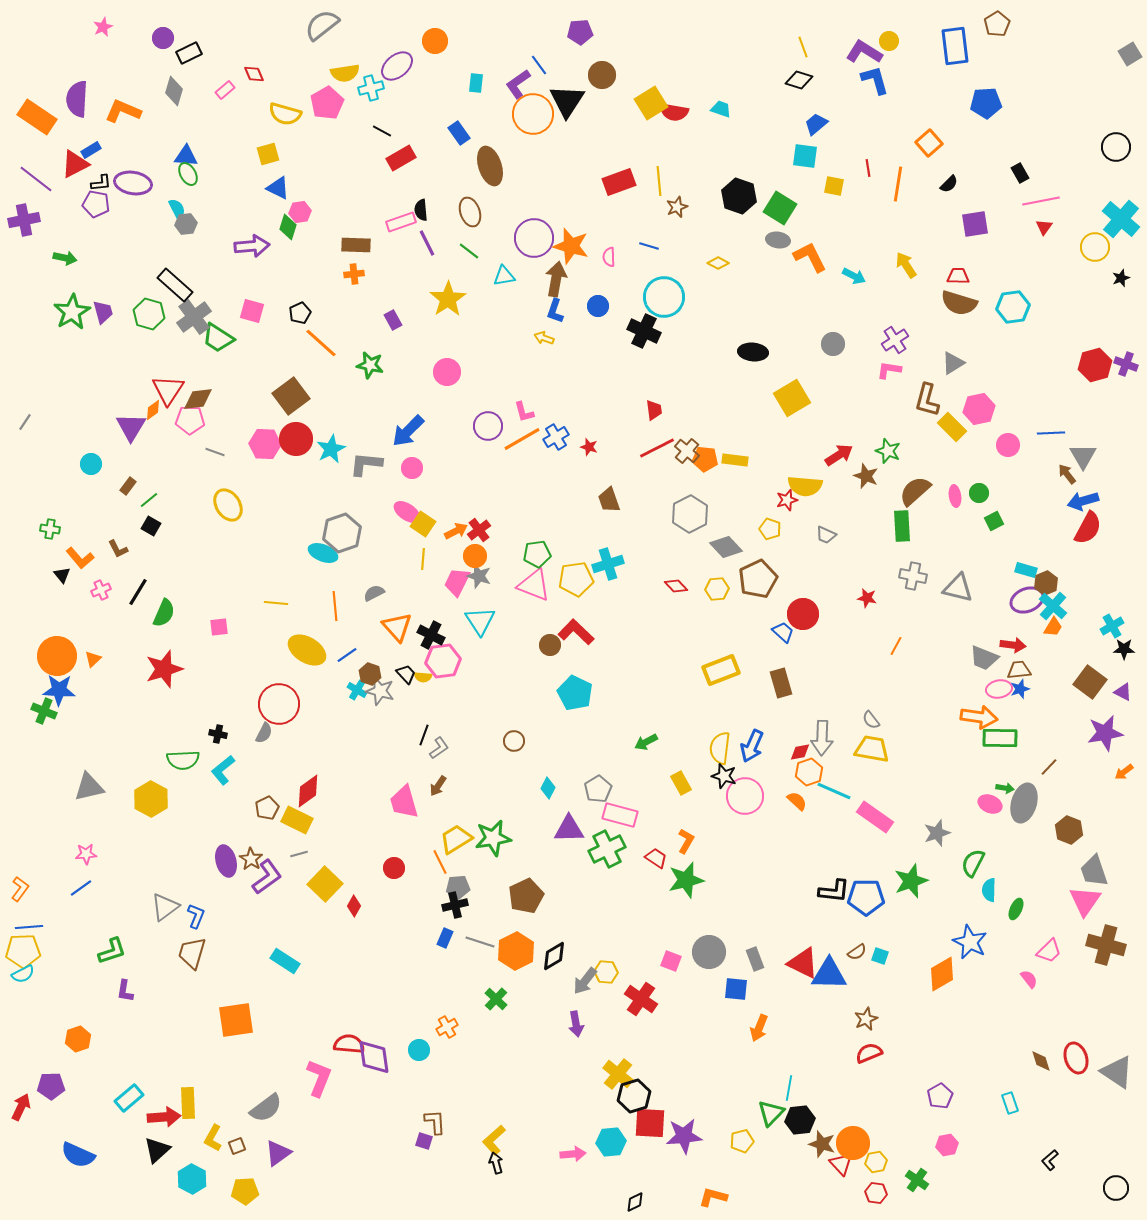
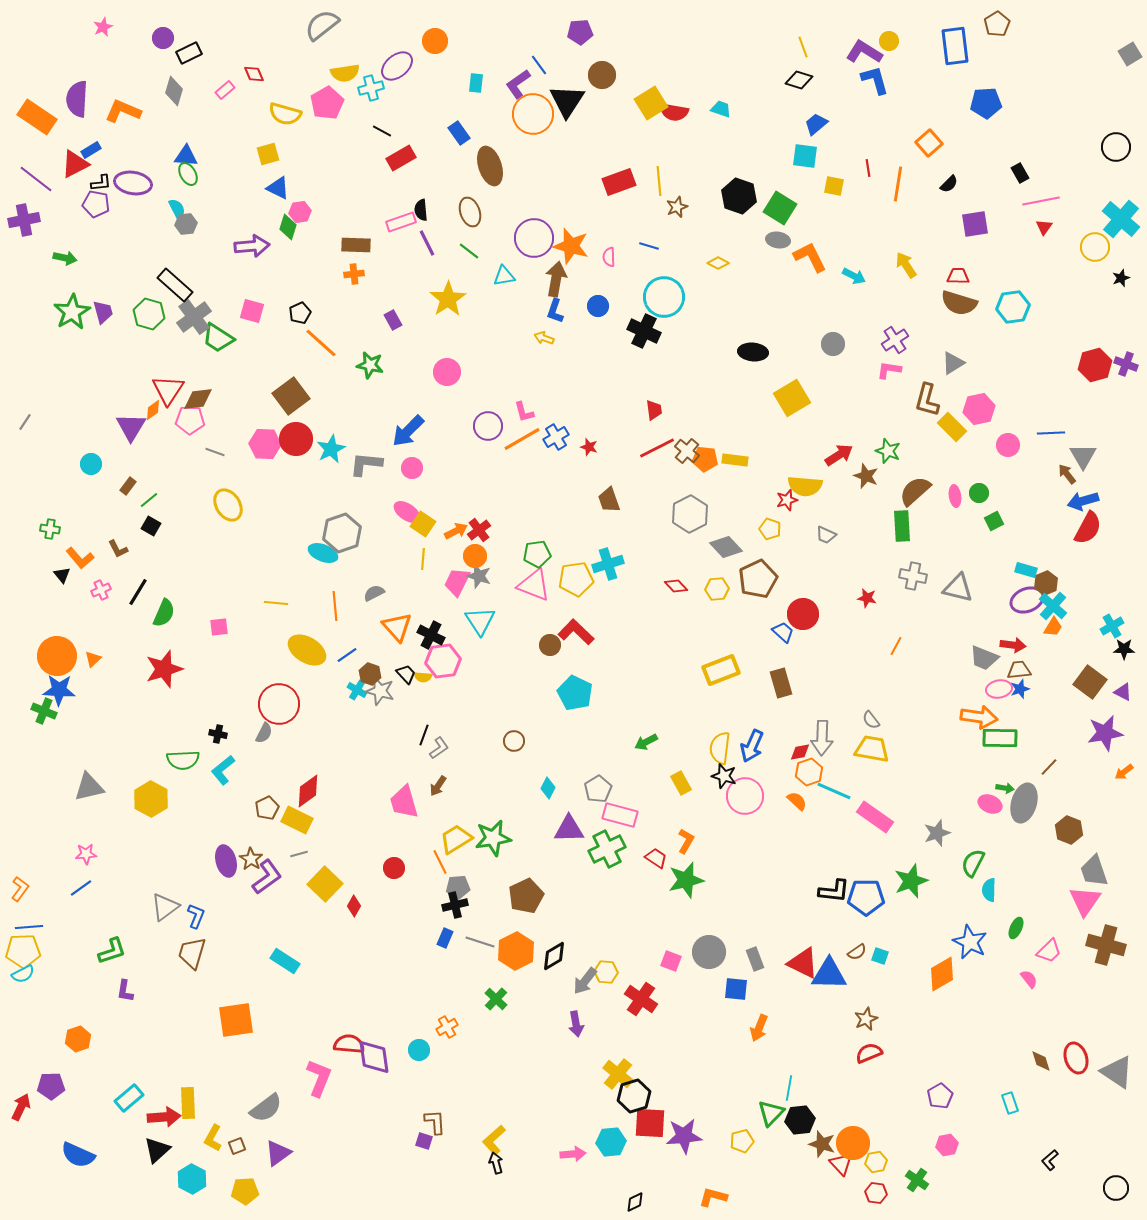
green ellipse at (1016, 909): moved 19 px down
